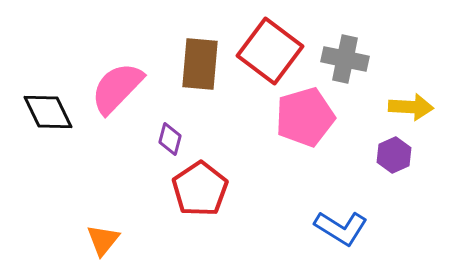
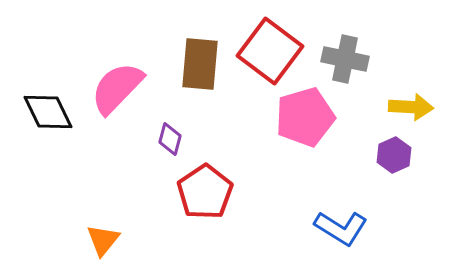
red pentagon: moved 5 px right, 3 px down
